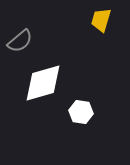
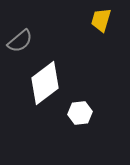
white diamond: moved 2 px right; rotated 21 degrees counterclockwise
white hexagon: moved 1 px left, 1 px down; rotated 15 degrees counterclockwise
